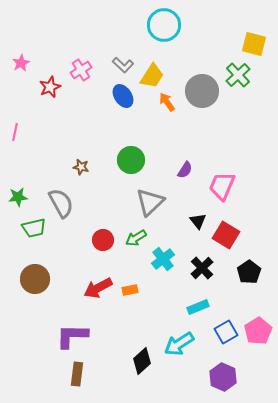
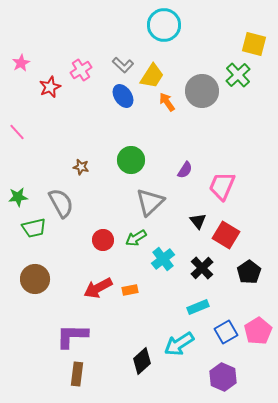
pink line: moved 2 px right; rotated 54 degrees counterclockwise
